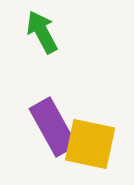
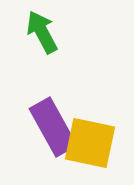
yellow square: moved 1 px up
